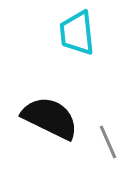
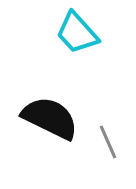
cyan trapezoid: rotated 36 degrees counterclockwise
